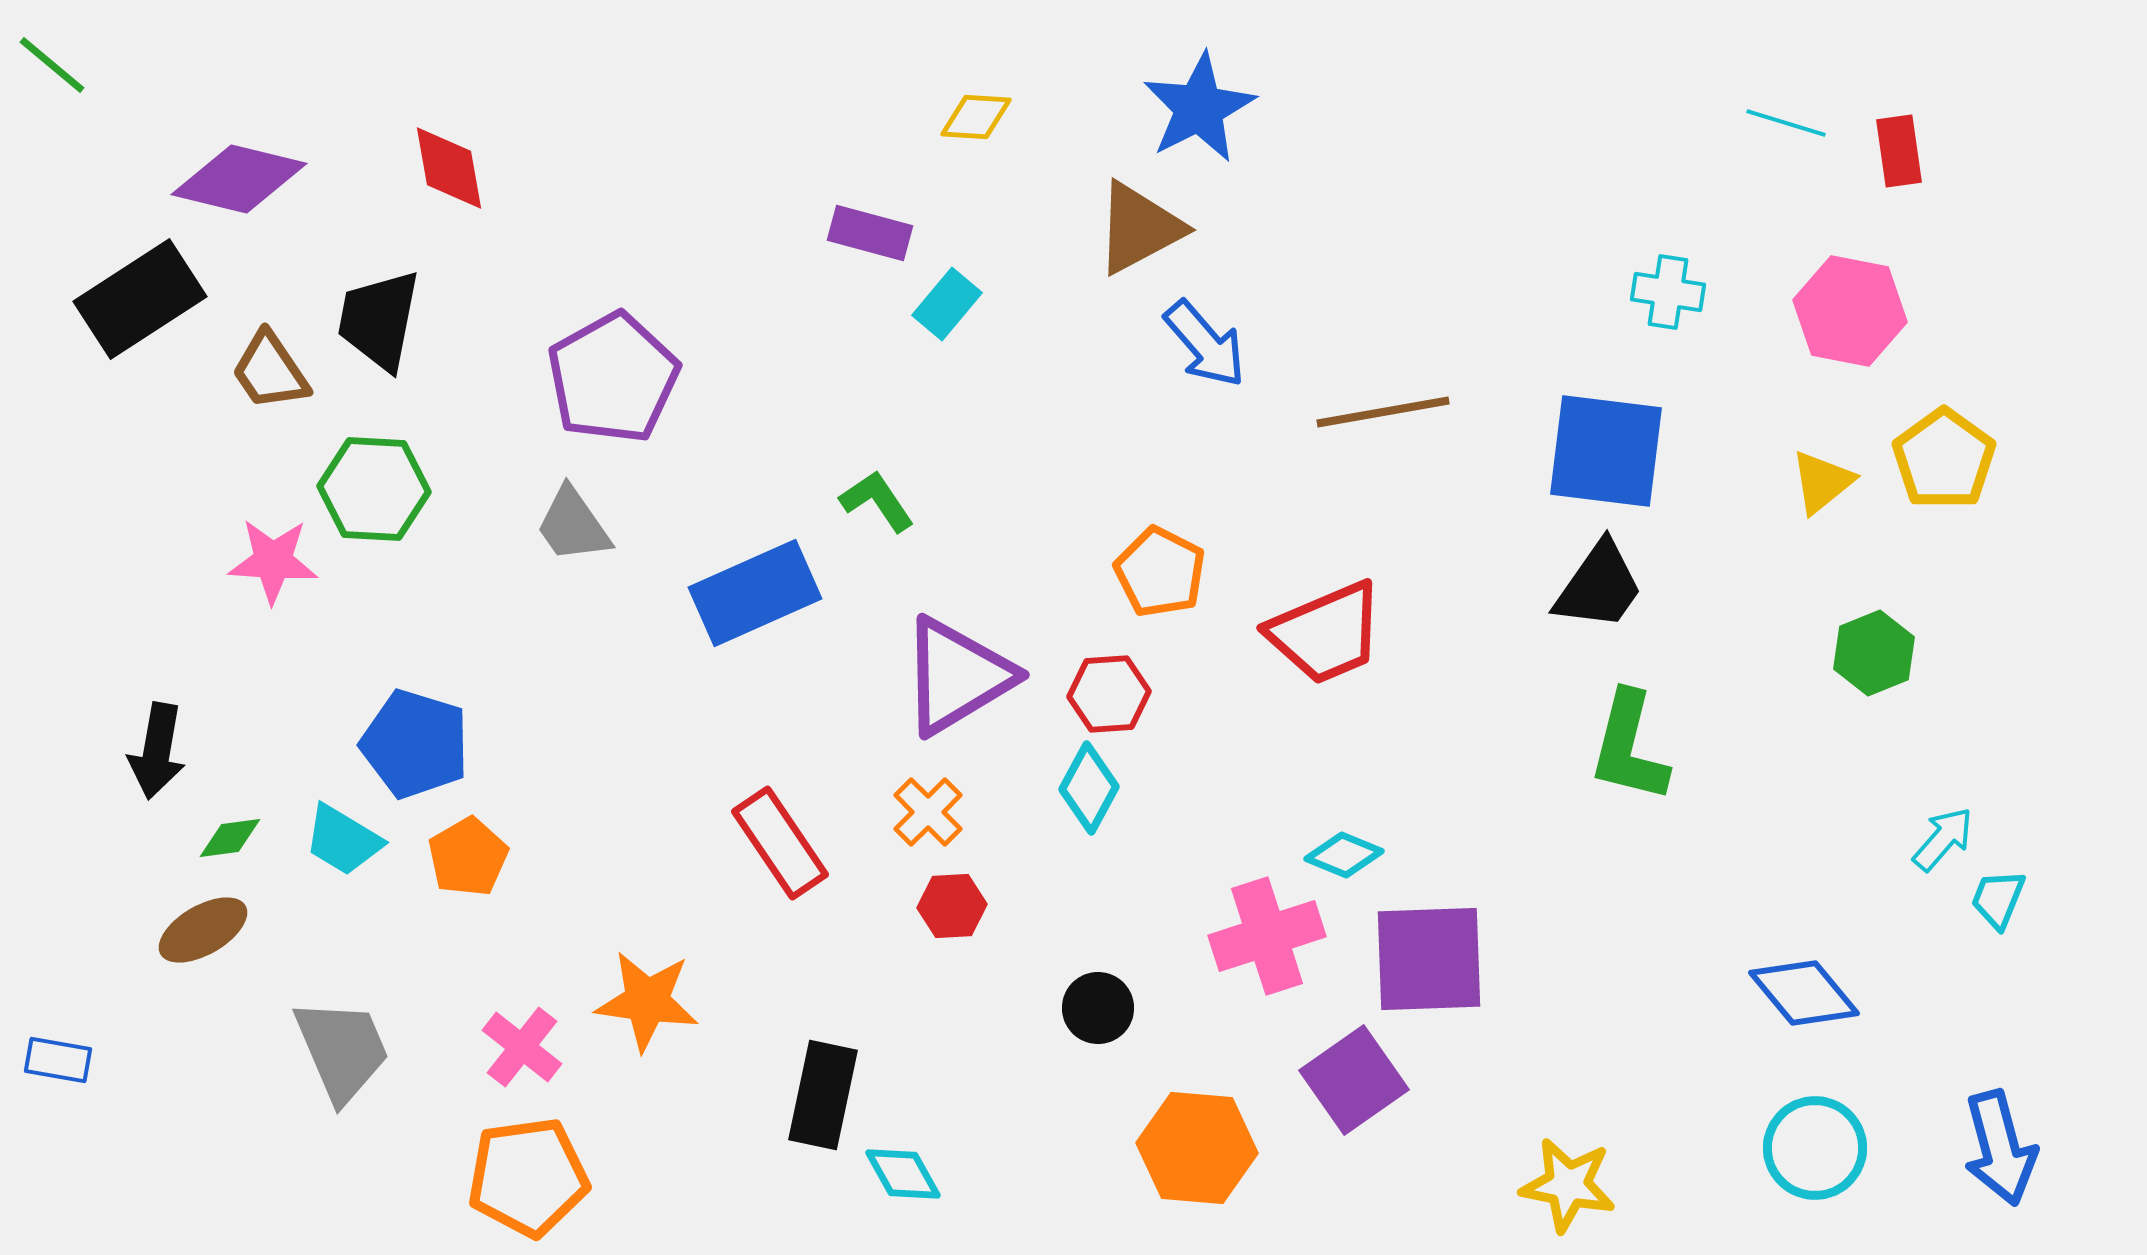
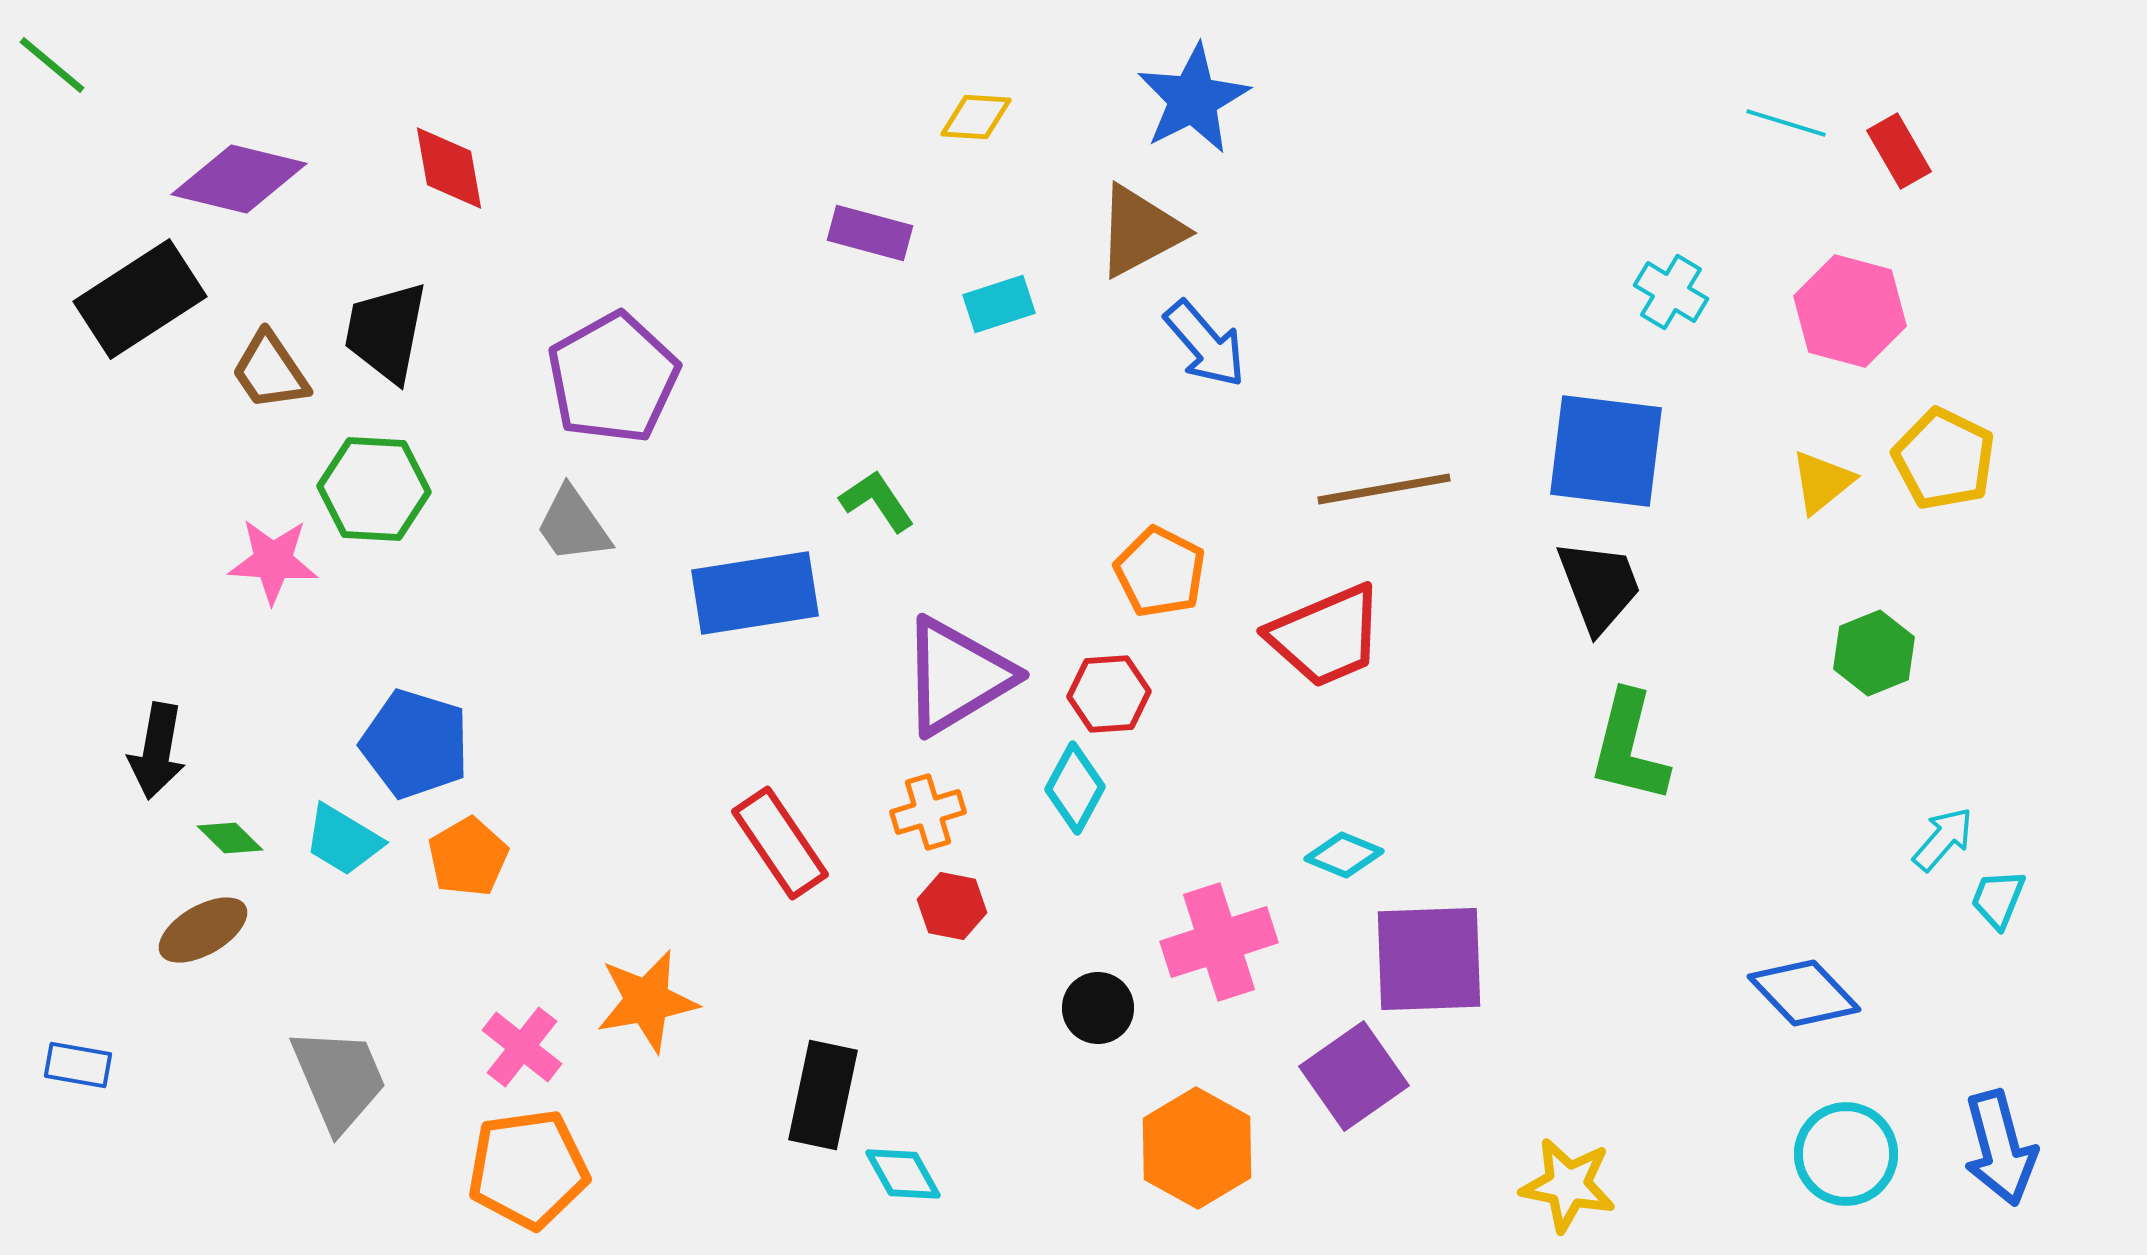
blue star at (1199, 108): moved 6 px left, 9 px up
red rectangle at (1899, 151): rotated 22 degrees counterclockwise
brown triangle at (1139, 228): moved 1 px right, 3 px down
cyan cross at (1668, 292): moved 3 px right; rotated 22 degrees clockwise
cyan rectangle at (947, 304): moved 52 px right; rotated 32 degrees clockwise
pink hexagon at (1850, 311): rotated 4 degrees clockwise
black trapezoid at (379, 320): moved 7 px right, 12 px down
brown line at (1383, 412): moved 1 px right, 77 px down
yellow pentagon at (1944, 459): rotated 10 degrees counterclockwise
black trapezoid at (1599, 586): rotated 56 degrees counterclockwise
blue rectangle at (755, 593): rotated 15 degrees clockwise
red trapezoid at (1326, 633): moved 3 px down
cyan diamond at (1089, 788): moved 14 px left
orange cross at (928, 812): rotated 28 degrees clockwise
green diamond at (230, 838): rotated 52 degrees clockwise
red hexagon at (952, 906): rotated 14 degrees clockwise
pink cross at (1267, 936): moved 48 px left, 6 px down
blue diamond at (1804, 993): rotated 4 degrees counterclockwise
orange star at (647, 1001): rotated 18 degrees counterclockwise
gray trapezoid at (342, 1050): moved 3 px left, 29 px down
blue rectangle at (58, 1060): moved 20 px right, 5 px down
purple square at (1354, 1080): moved 4 px up
orange hexagon at (1197, 1148): rotated 24 degrees clockwise
cyan circle at (1815, 1148): moved 31 px right, 6 px down
orange pentagon at (528, 1177): moved 8 px up
